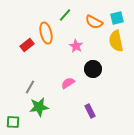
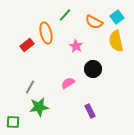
cyan square: moved 1 px up; rotated 24 degrees counterclockwise
